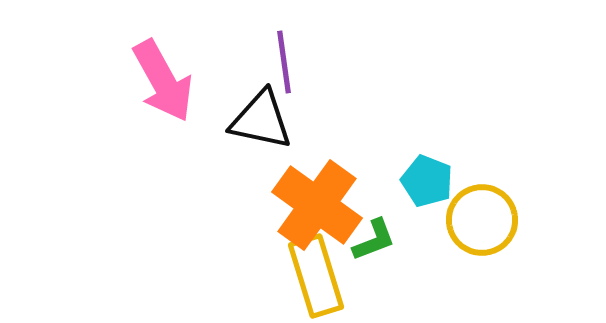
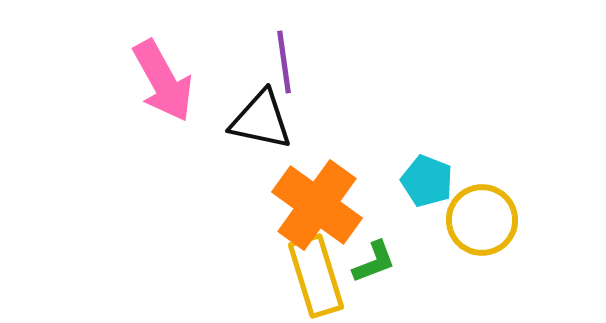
green L-shape: moved 22 px down
